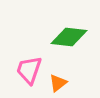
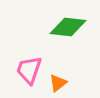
green diamond: moved 1 px left, 10 px up
